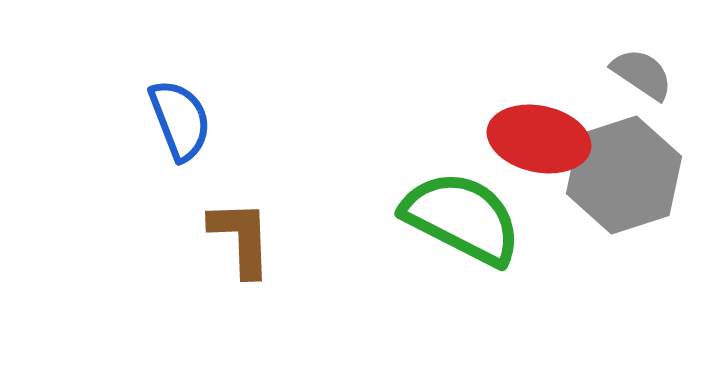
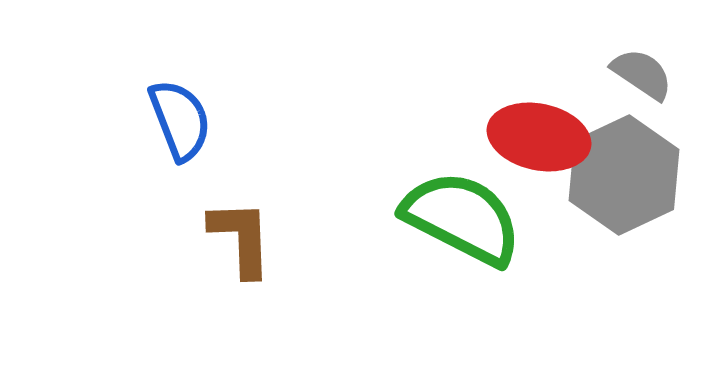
red ellipse: moved 2 px up
gray hexagon: rotated 7 degrees counterclockwise
